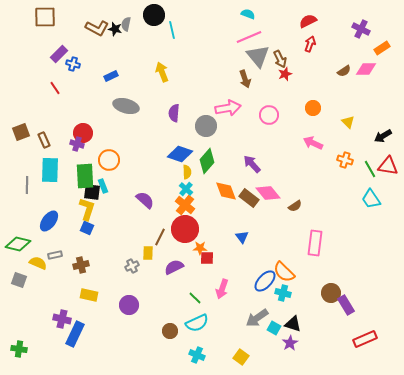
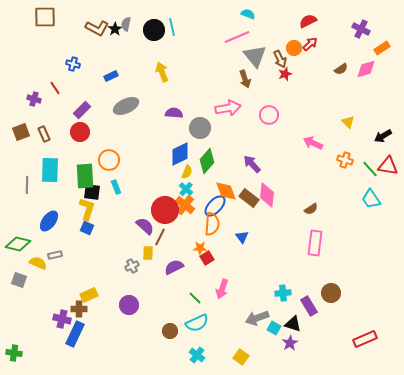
black circle at (154, 15): moved 15 px down
black star at (115, 29): rotated 24 degrees clockwise
cyan line at (172, 30): moved 3 px up
pink line at (249, 37): moved 12 px left
red arrow at (310, 44): rotated 28 degrees clockwise
purple rectangle at (59, 54): moved 23 px right, 56 px down
gray triangle at (258, 56): moved 3 px left
pink diamond at (366, 69): rotated 15 degrees counterclockwise
brown semicircle at (344, 71): moved 3 px left, 2 px up
gray ellipse at (126, 106): rotated 40 degrees counterclockwise
orange circle at (313, 108): moved 19 px left, 60 px up
purple semicircle at (174, 113): rotated 90 degrees clockwise
gray circle at (206, 126): moved 6 px left, 2 px down
red circle at (83, 133): moved 3 px left, 1 px up
brown rectangle at (44, 140): moved 6 px up
purple cross at (77, 144): moved 43 px left, 45 px up
blue diamond at (180, 154): rotated 45 degrees counterclockwise
green line at (370, 169): rotated 12 degrees counterclockwise
yellow semicircle at (187, 172): rotated 24 degrees clockwise
cyan rectangle at (103, 186): moved 13 px right, 1 px down
pink diamond at (268, 193): moved 1 px left, 2 px down; rotated 45 degrees clockwise
purple semicircle at (145, 200): moved 26 px down
brown semicircle at (295, 206): moved 16 px right, 3 px down
red circle at (185, 229): moved 20 px left, 19 px up
red square at (207, 258): rotated 32 degrees counterclockwise
brown cross at (81, 265): moved 2 px left, 44 px down; rotated 14 degrees clockwise
orange semicircle at (284, 272): moved 72 px left, 48 px up; rotated 130 degrees counterclockwise
blue ellipse at (265, 281): moved 50 px left, 75 px up
cyan cross at (283, 293): rotated 21 degrees counterclockwise
yellow rectangle at (89, 295): rotated 36 degrees counterclockwise
purple rectangle at (346, 305): moved 37 px left, 1 px down
gray arrow at (257, 318): rotated 15 degrees clockwise
green cross at (19, 349): moved 5 px left, 4 px down
cyan cross at (197, 355): rotated 14 degrees clockwise
